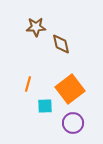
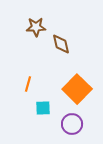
orange square: moved 7 px right; rotated 8 degrees counterclockwise
cyan square: moved 2 px left, 2 px down
purple circle: moved 1 px left, 1 px down
